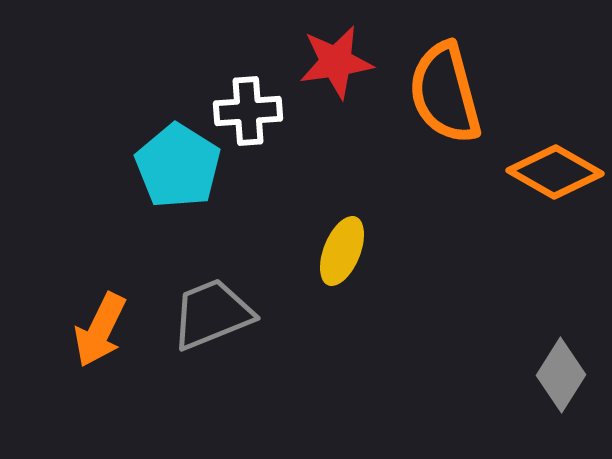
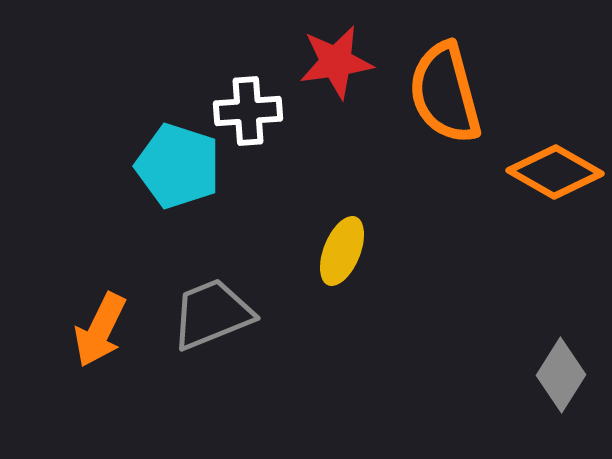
cyan pentagon: rotated 14 degrees counterclockwise
